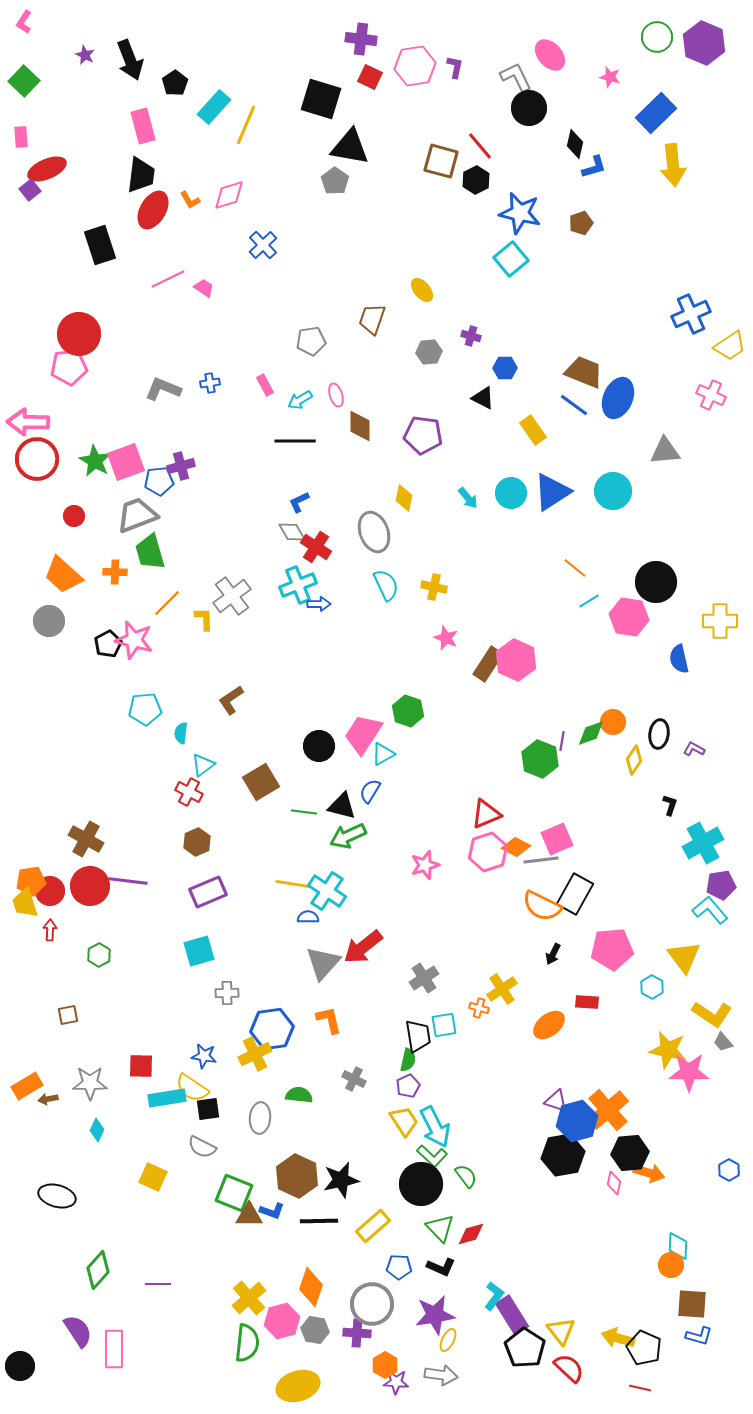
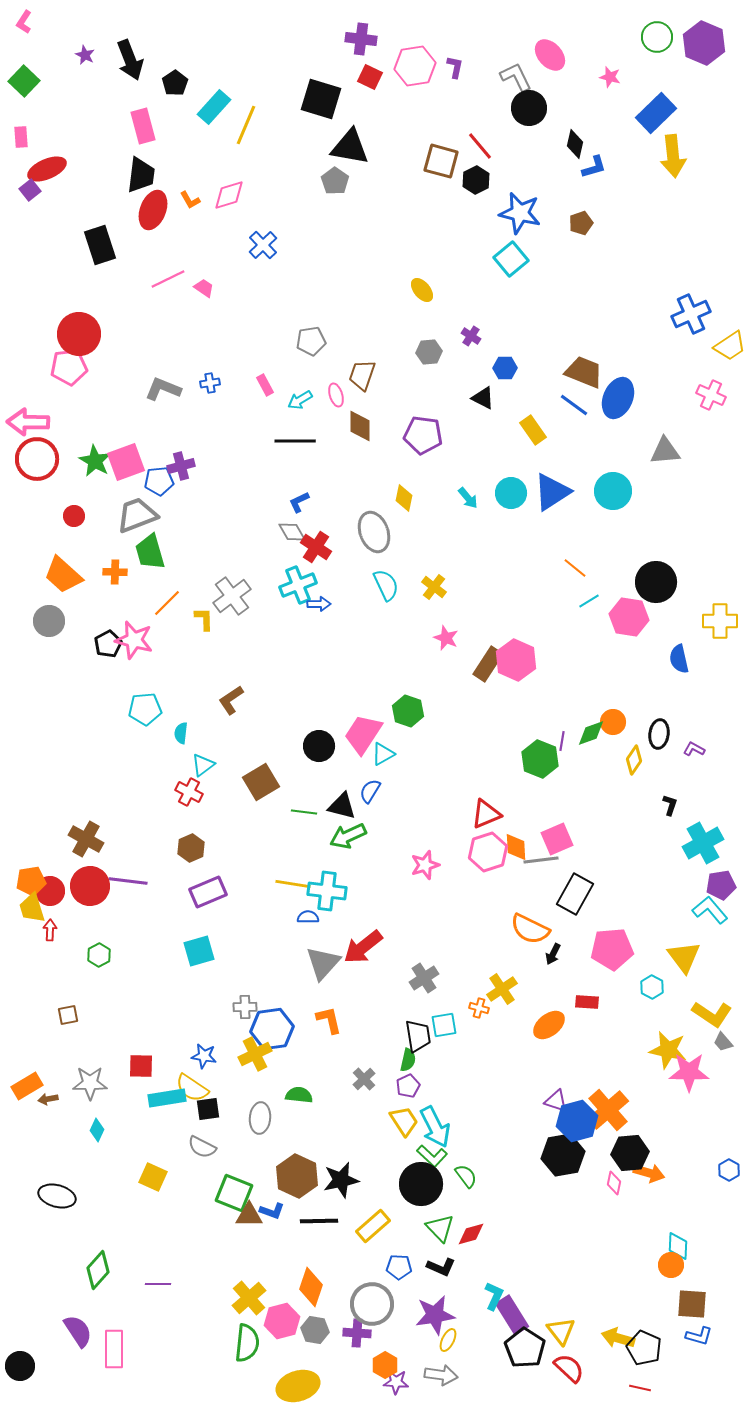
yellow arrow at (673, 165): moved 9 px up
red ellipse at (153, 210): rotated 9 degrees counterclockwise
brown trapezoid at (372, 319): moved 10 px left, 56 px down
purple cross at (471, 336): rotated 18 degrees clockwise
yellow cross at (434, 587): rotated 25 degrees clockwise
brown hexagon at (197, 842): moved 6 px left, 6 px down
orange diamond at (516, 847): rotated 60 degrees clockwise
cyan cross at (327, 891): rotated 27 degrees counterclockwise
yellow trapezoid at (25, 903): moved 7 px right, 5 px down
orange semicircle at (542, 906): moved 12 px left, 23 px down
gray cross at (227, 993): moved 18 px right, 14 px down
gray cross at (354, 1079): moved 10 px right; rotated 20 degrees clockwise
cyan L-shape at (494, 1296): rotated 12 degrees counterclockwise
